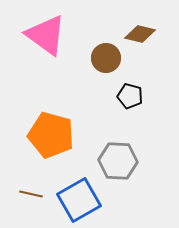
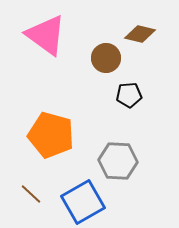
black pentagon: moved 1 px left, 1 px up; rotated 20 degrees counterclockwise
brown line: rotated 30 degrees clockwise
blue square: moved 4 px right, 2 px down
